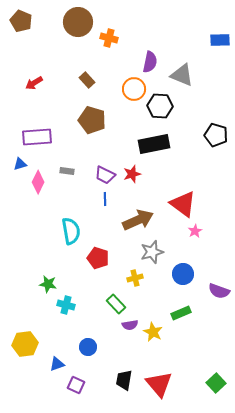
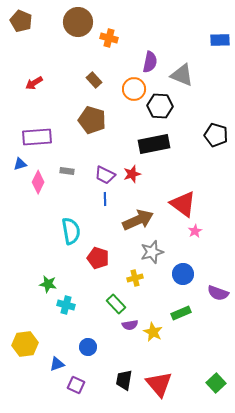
brown rectangle at (87, 80): moved 7 px right
purple semicircle at (219, 291): moved 1 px left, 2 px down
